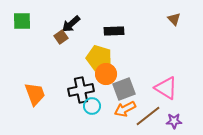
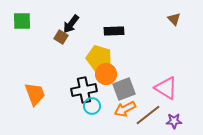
black arrow: rotated 12 degrees counterclockwise
brown square: rotated 24 degrees counterclockwise
black cross: moved 3 px right
brown line: moved 1 px up
